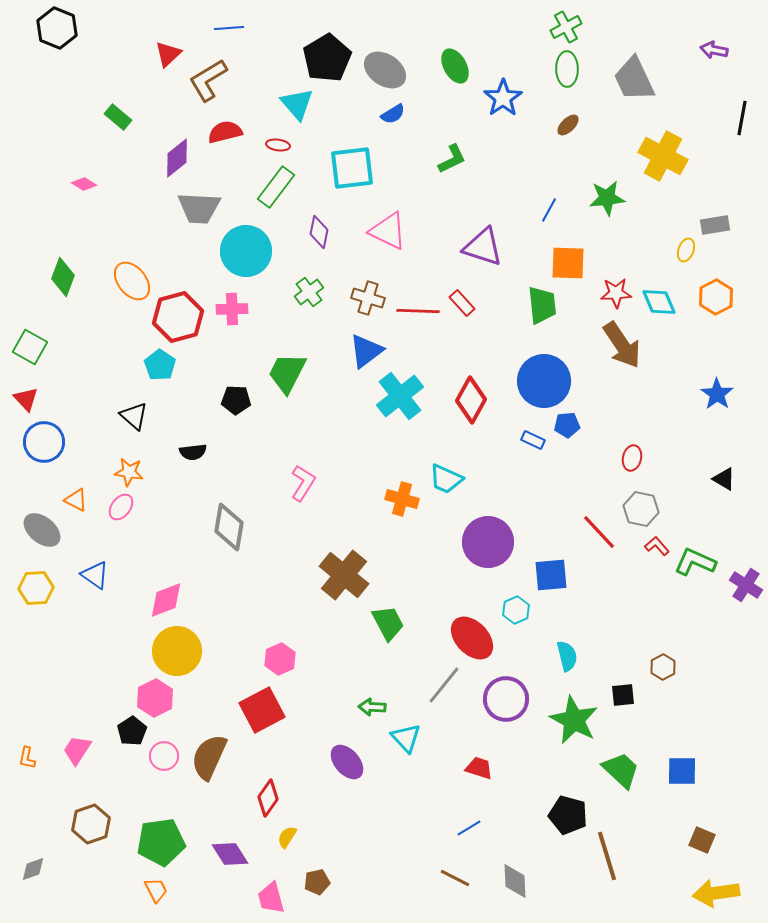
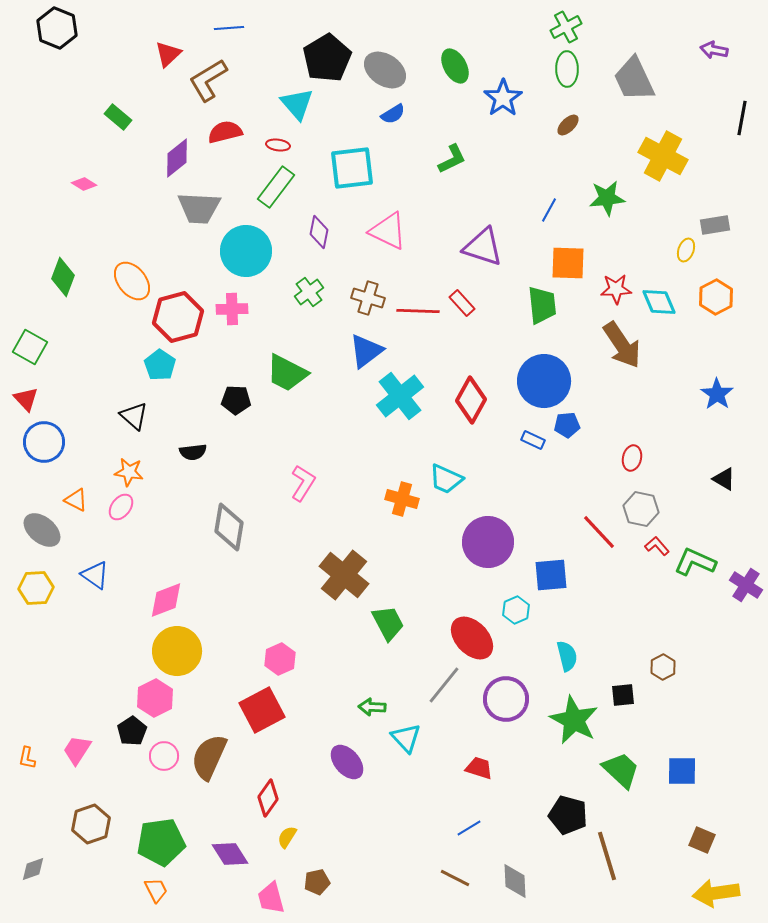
red star at (616, 293): moved 4 px up
green trapezoid at (287, 373): rotated 90 degrees counterclockwise
